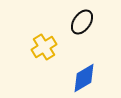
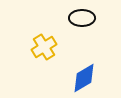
black ellipse: moved 4 px up; rotated 55 degrees clockwise
